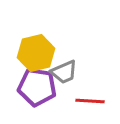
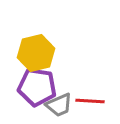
gray trapezoid: moved 5 px left, 33 px down
